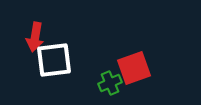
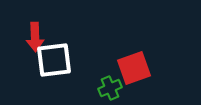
red arrow: rotated 12 degrees counterclockwise
green cross: moved 5 px down
